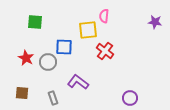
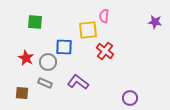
gray rectangle: moved 8 px left, 15 px up; rotated 48 degrees counterclockwise
